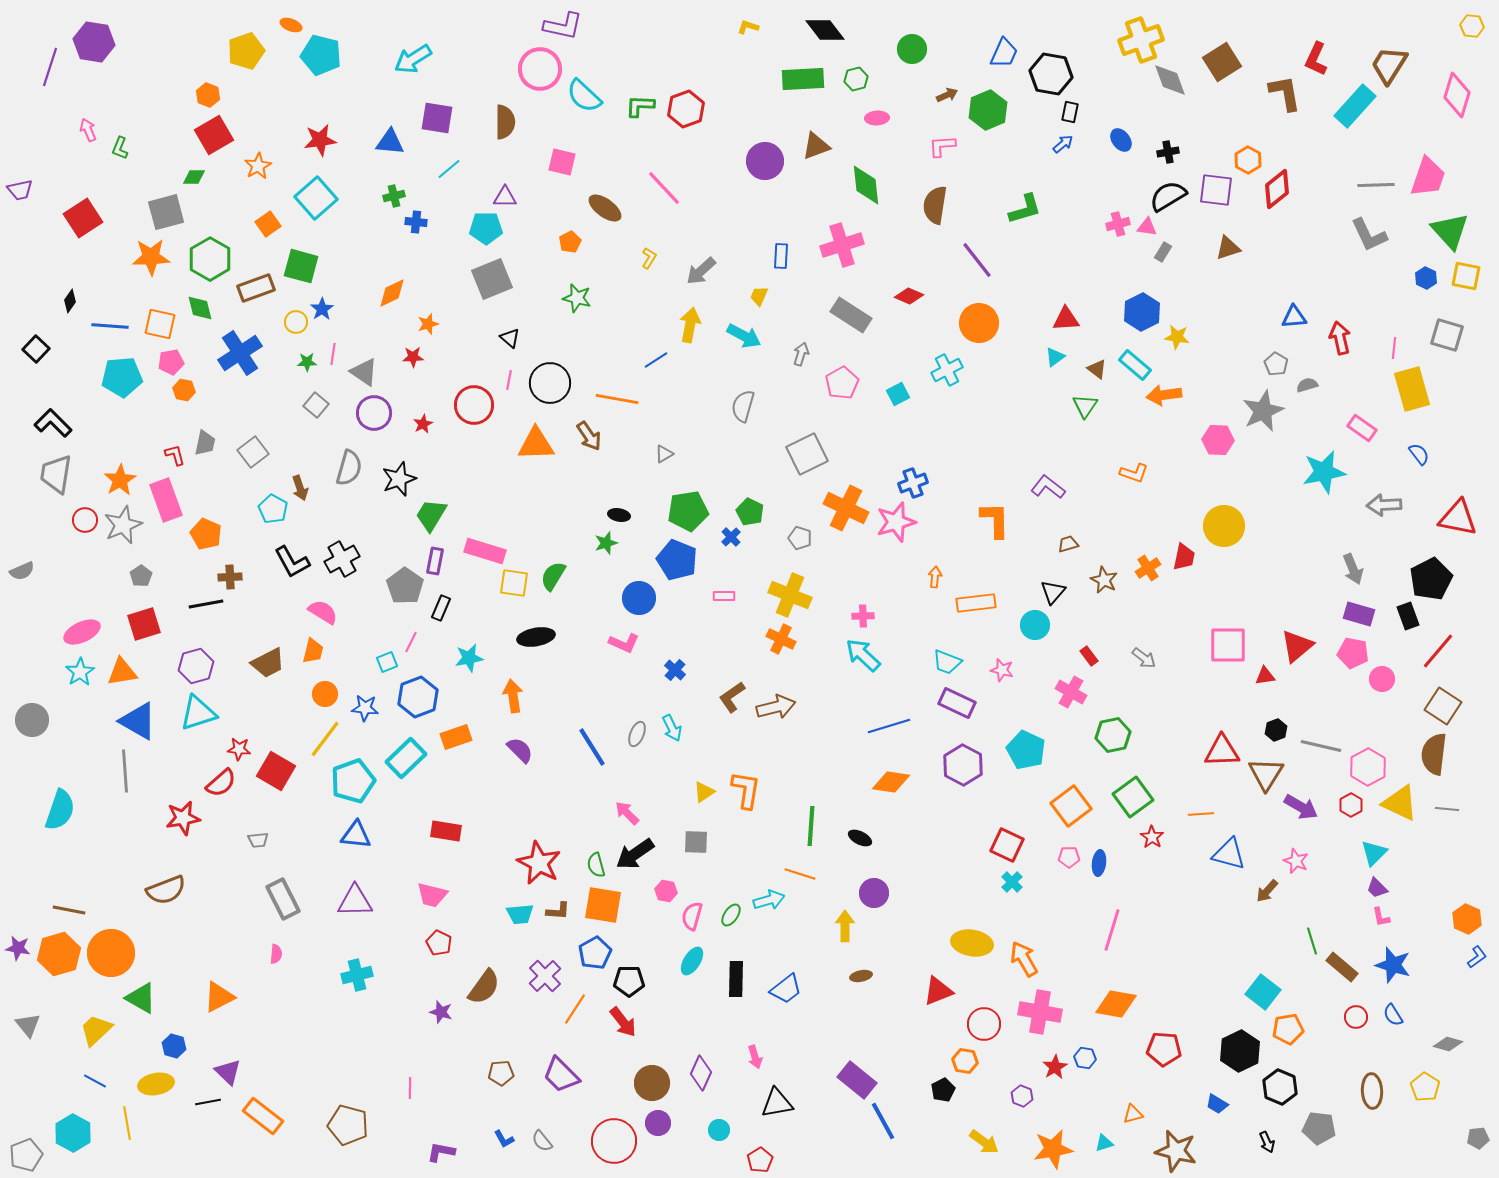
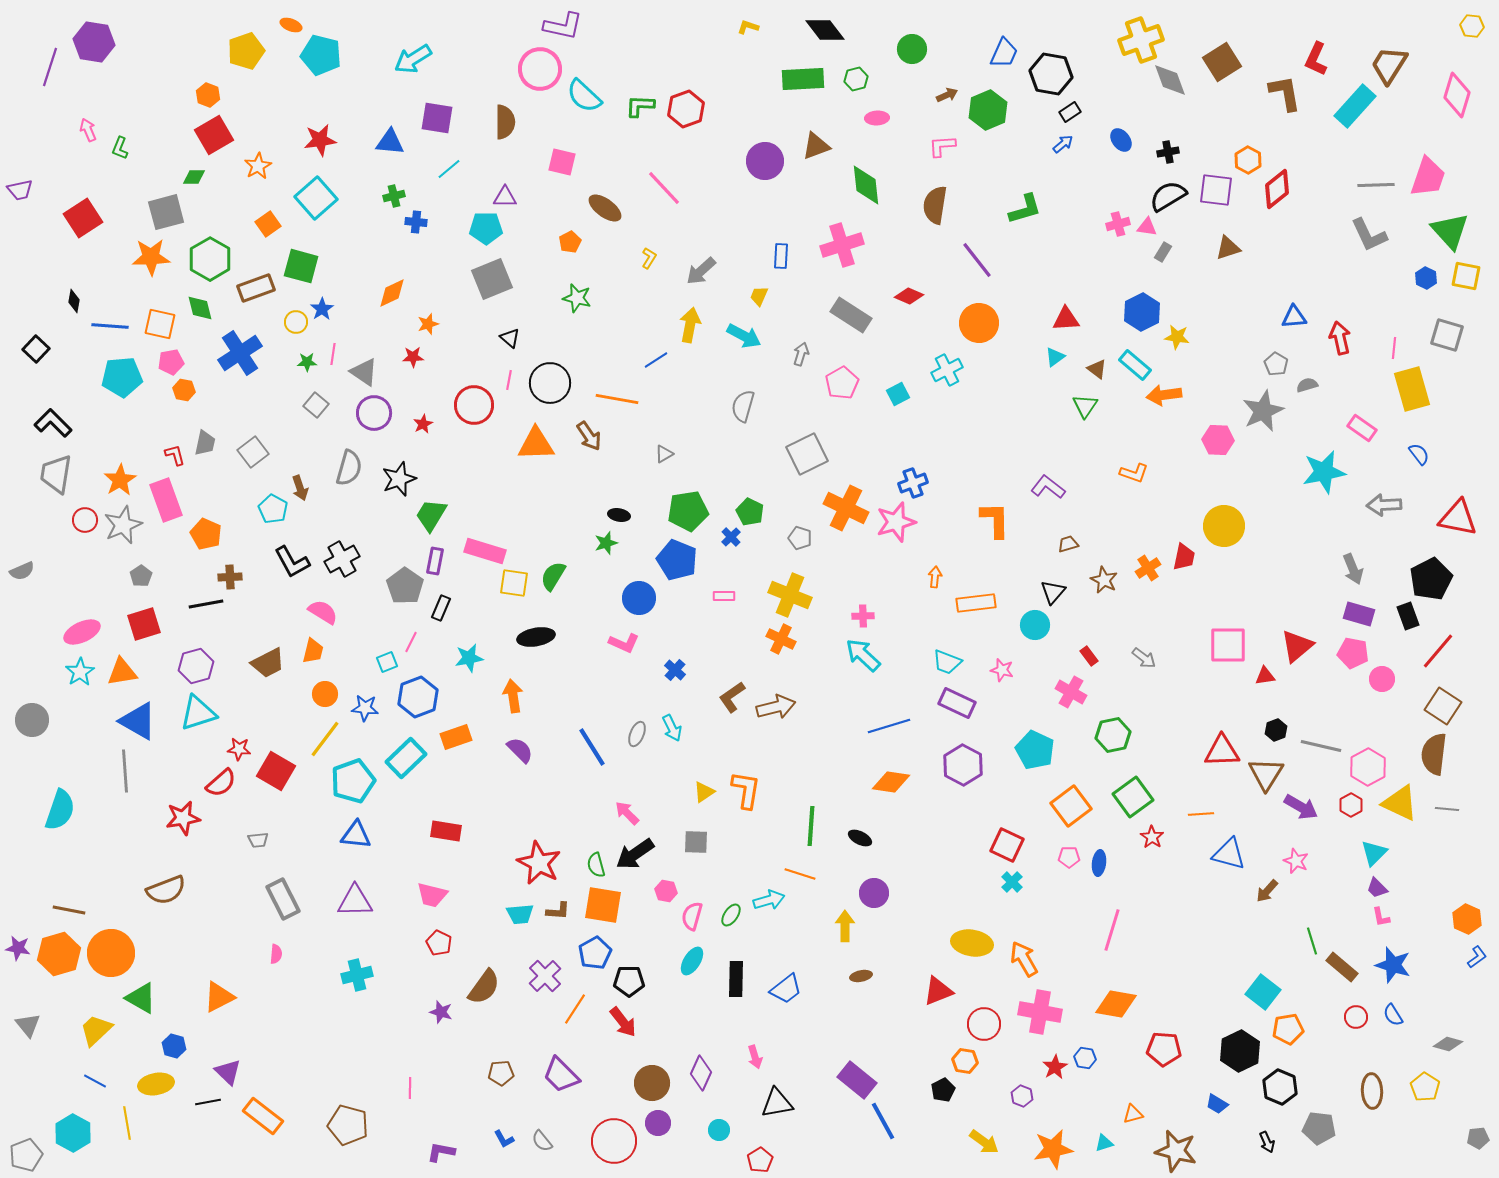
black rectangle at (1070, 112): rotated 45 degrees clockwise
black diamond at (70, 301): moved 4 px right; rotated 25 degrees counterclockwise
cyan pentagon at (1026, 750): moved 9 px right
